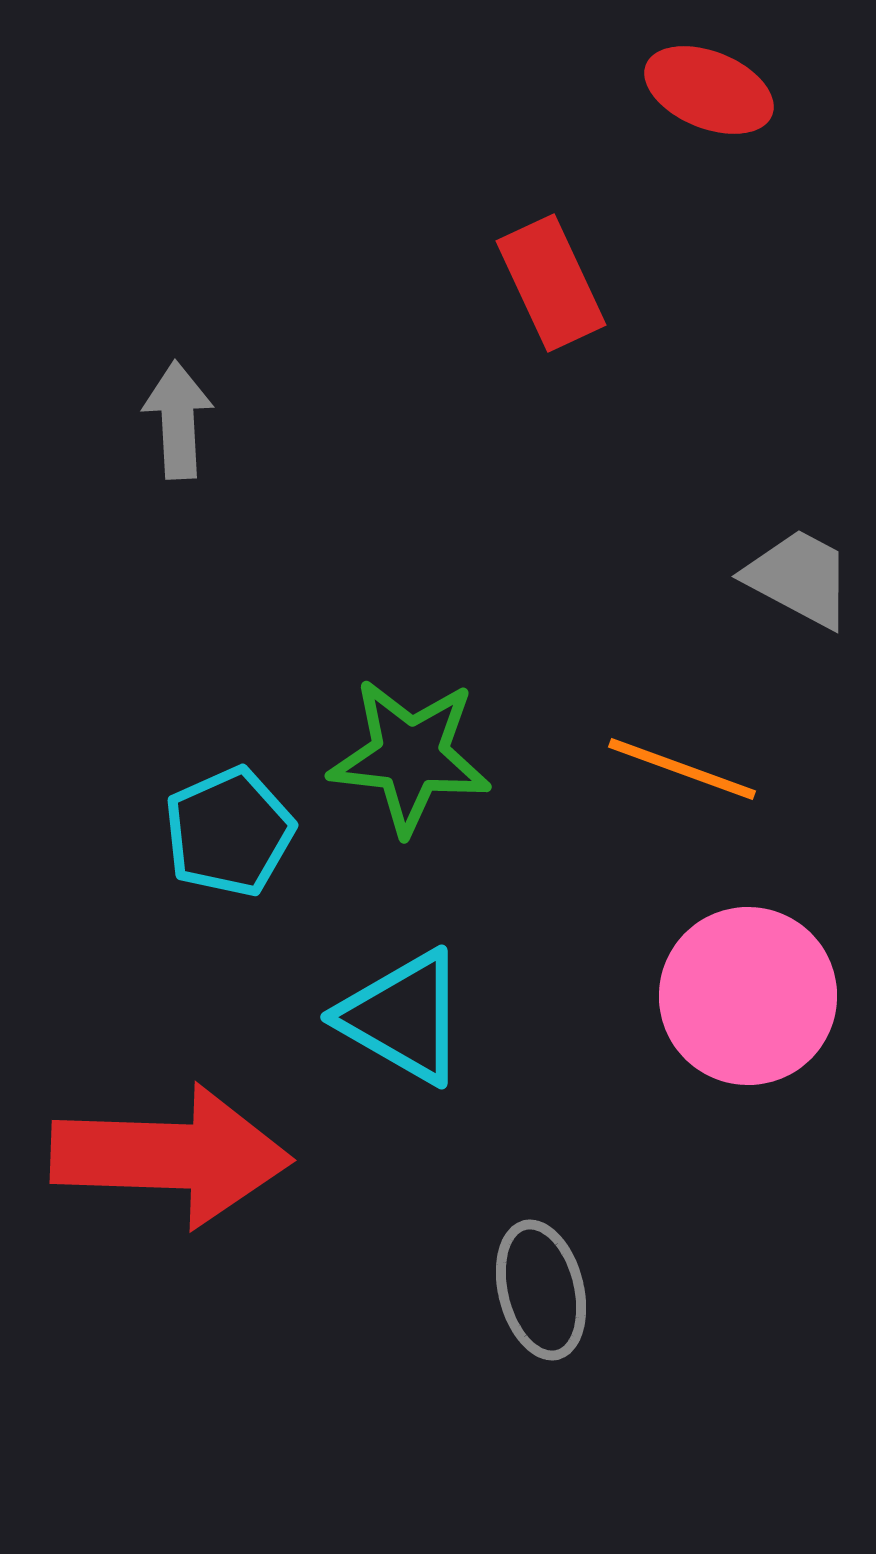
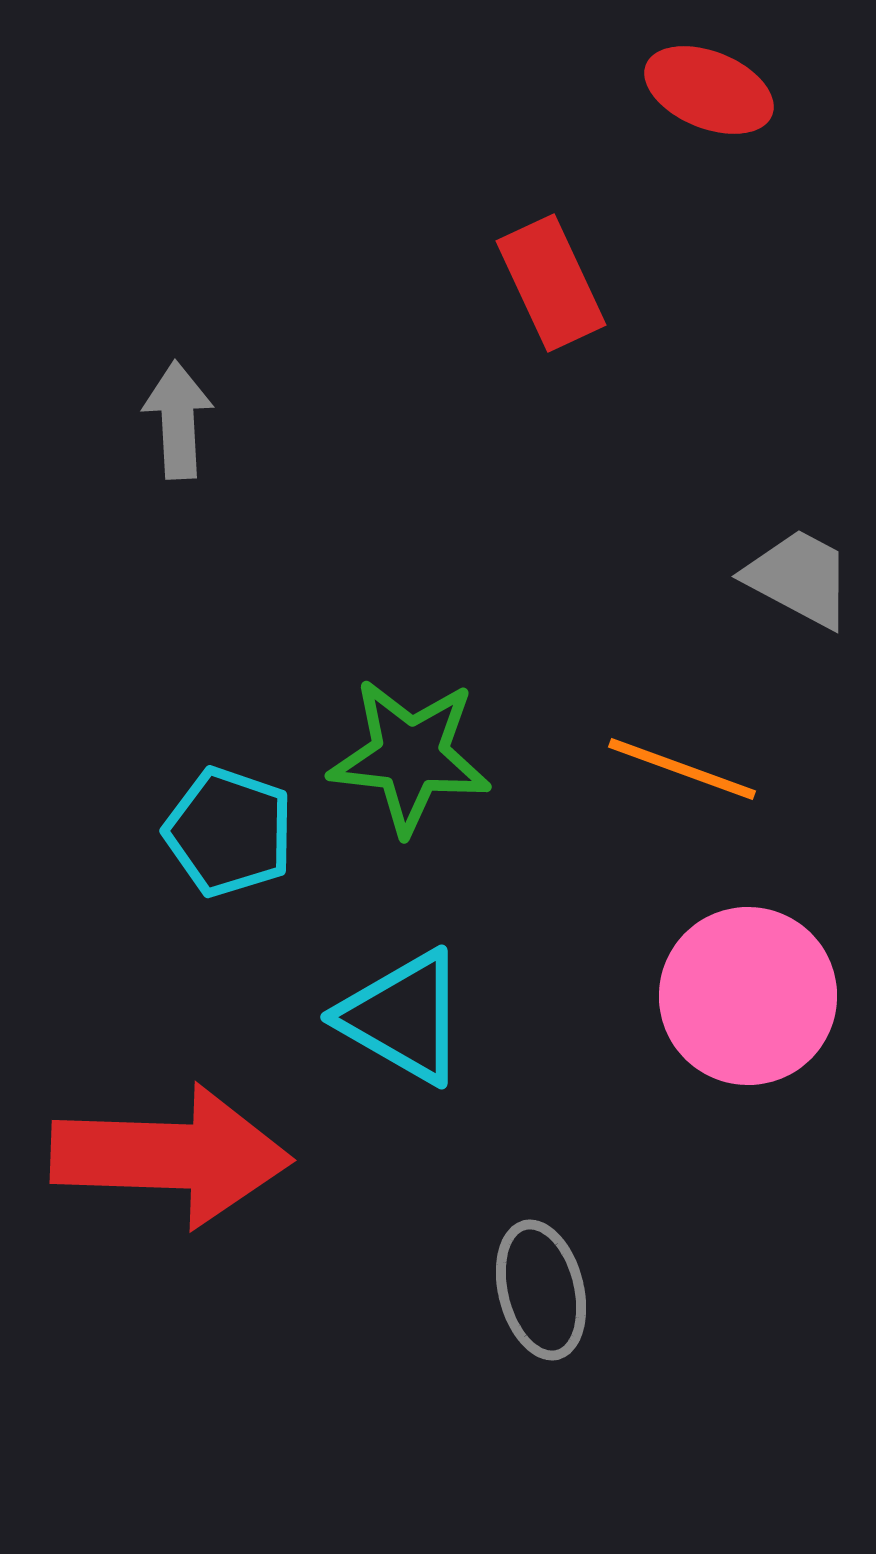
cyan pentagon: rotated 29 degrees counterclockwise
